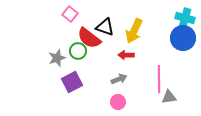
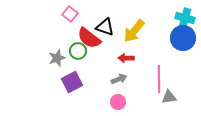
yellow arrow: rotated 15 degrees clockwise
red arrow: moved 3 px down
